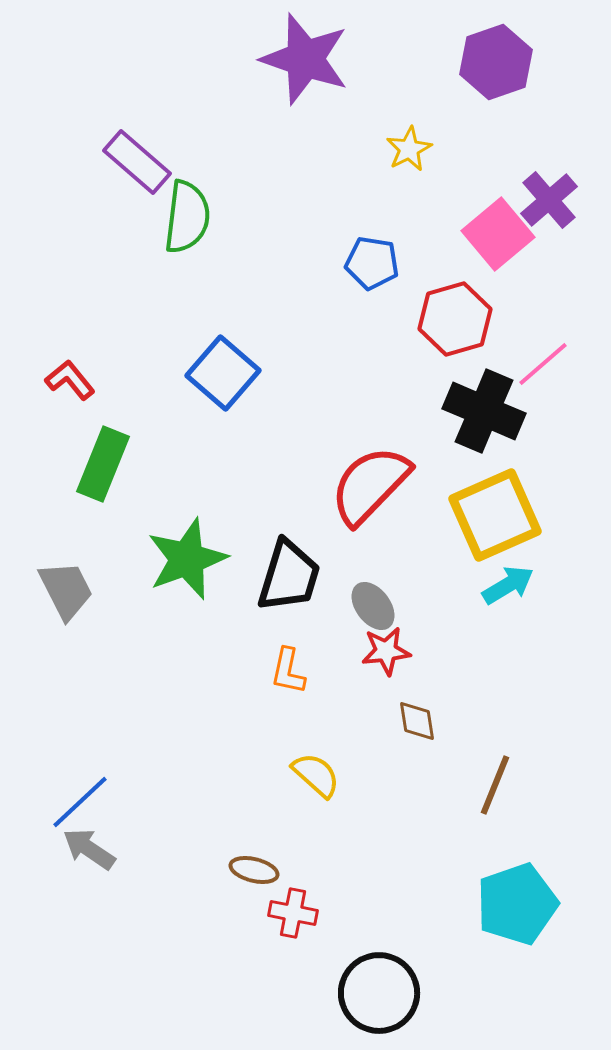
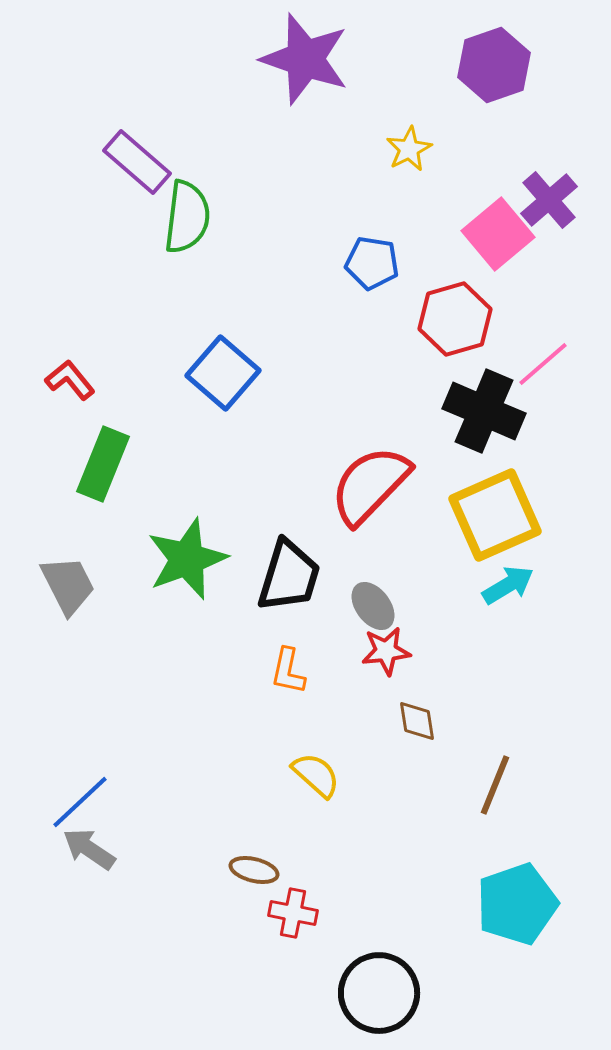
purple hexagon: moved 2 px left, 3 px down
gray trapezoid: moved 2 px right, 5 px up
